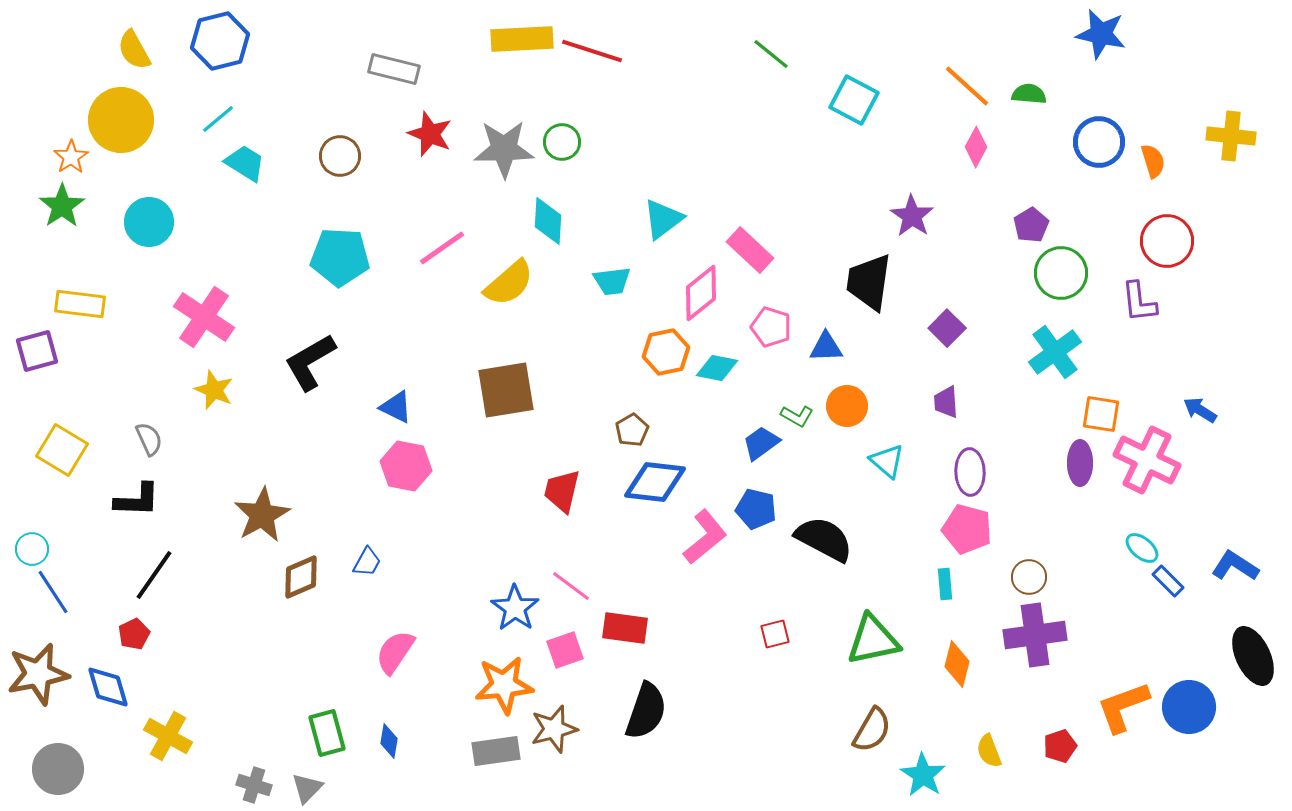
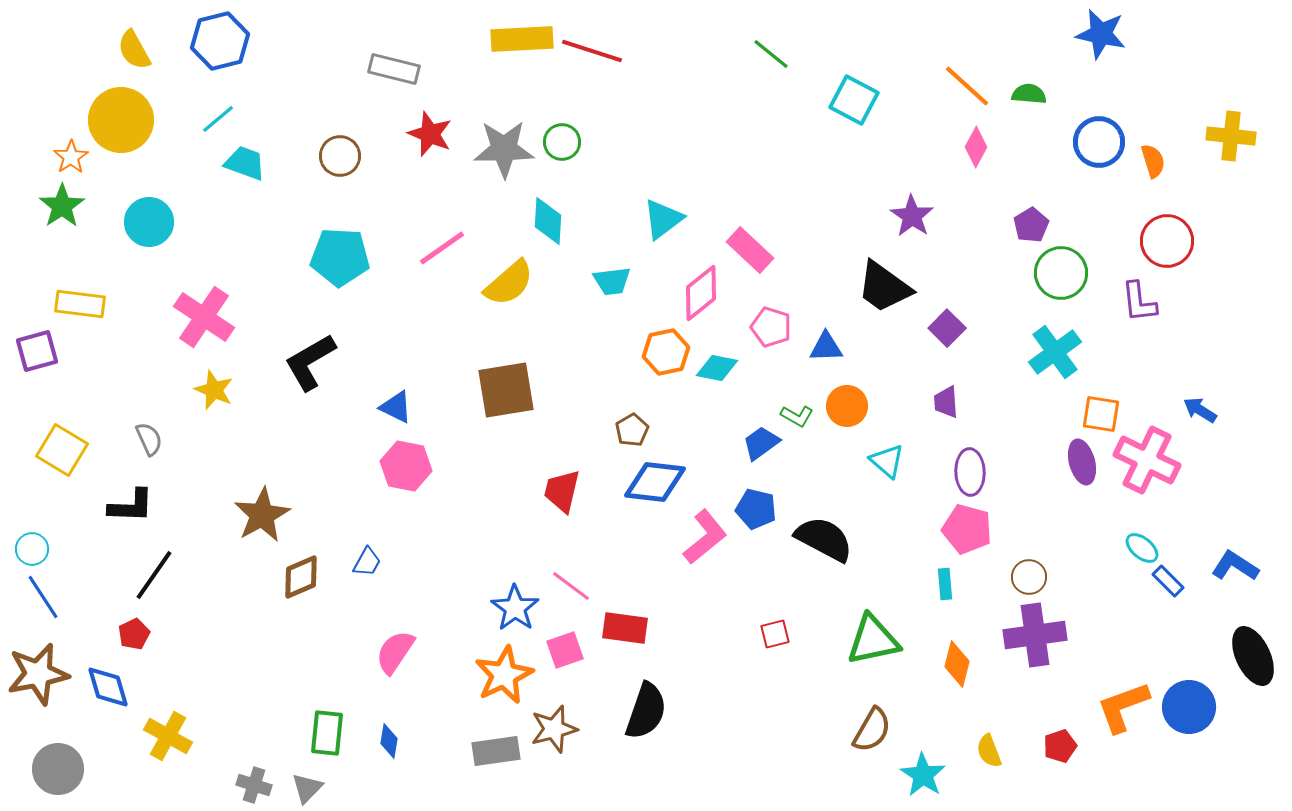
cyan trapezoid at (245, 163): rotated 12 degrees counterclockwise
black trapezoid at (869, 282): moved 15 px right, 5 px down; rotated 62 degrees counterclockwise
purple ellipse at (1080, 463): moved 2 px right, 1 px up; rotated 15 degrees counterclockwise
black L-shape at (137, 500): moved 6 px left, 6 px down
blue line at (53, 592): moved 10 px left, 5 px down
orange star at (504, 685): moved 10 px up; rotated 20 degrees counterclockwise
green rectangle at (327, 733): rotated 21 degrees clockwise
